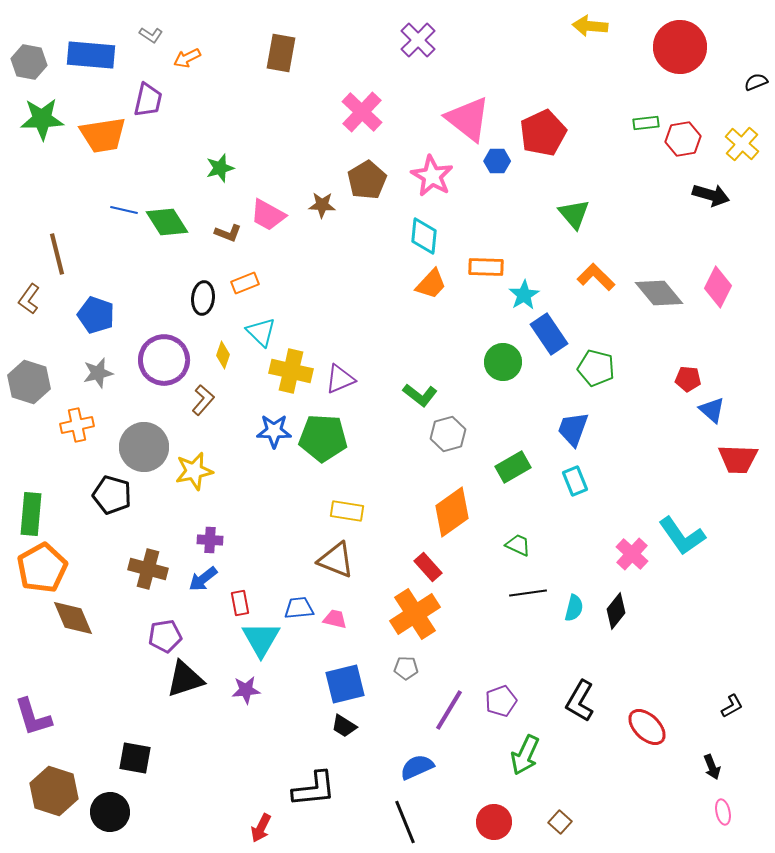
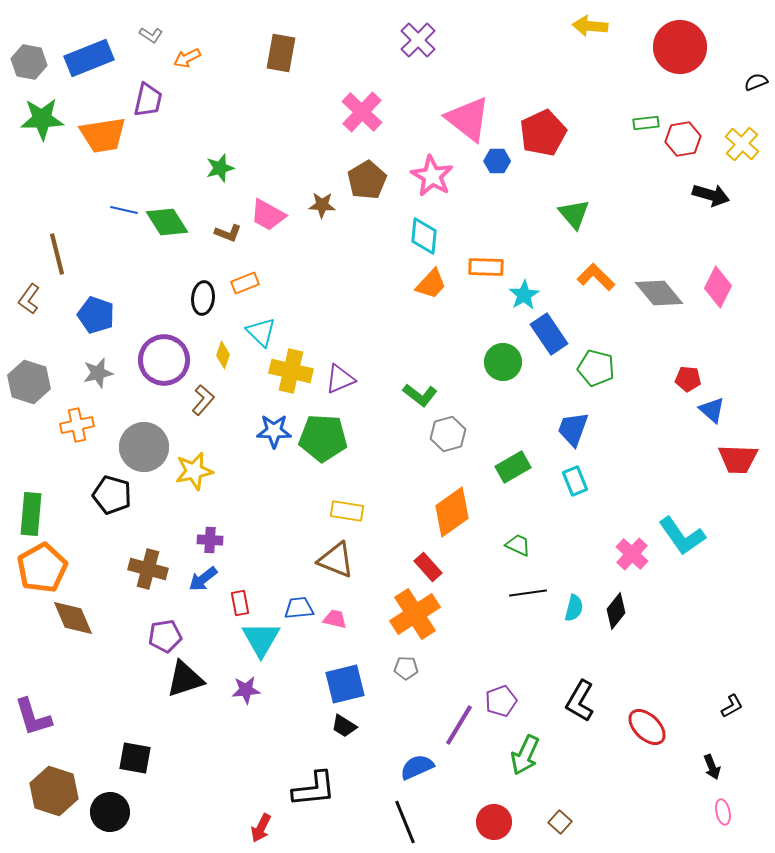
blue rectangle at (91, 55): moved 2 px left, 3 px down; rotated 27 degrees counterclockwise
purple line at (449, 710): moved 10 px right, 15 px down
